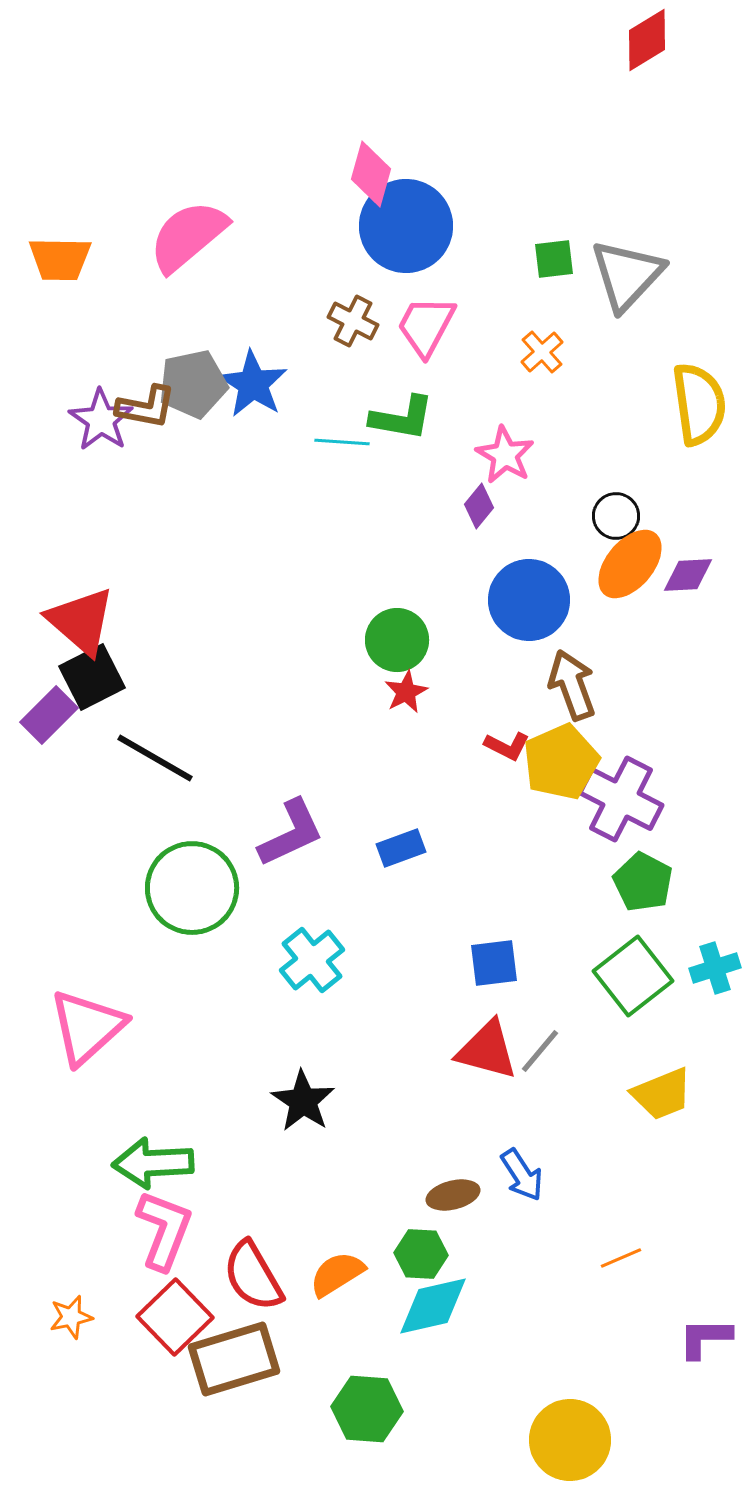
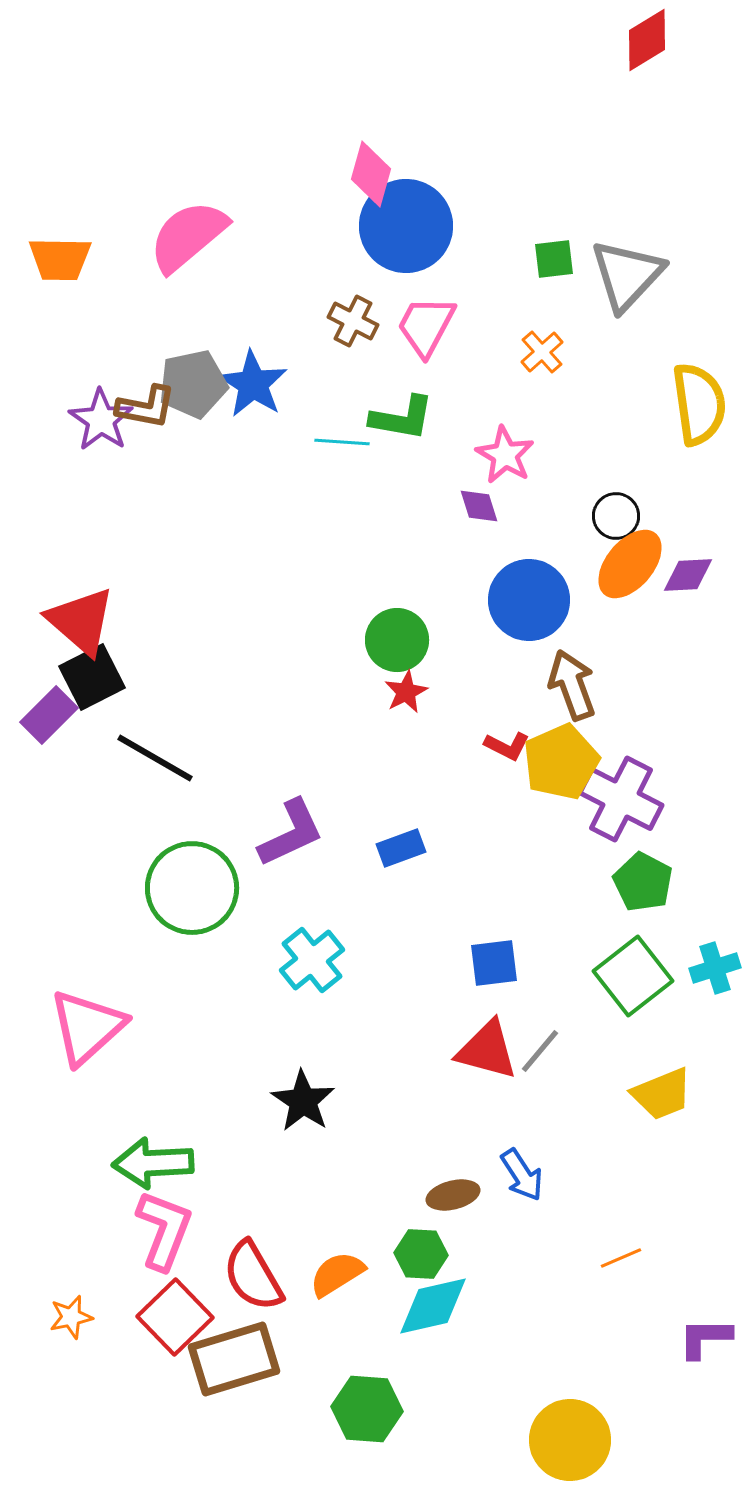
purple diamond at (479, 506): rotated 57 degrees counterclockwise
